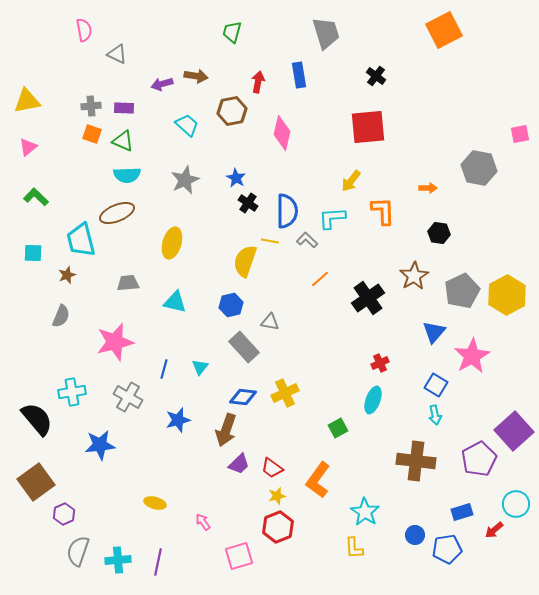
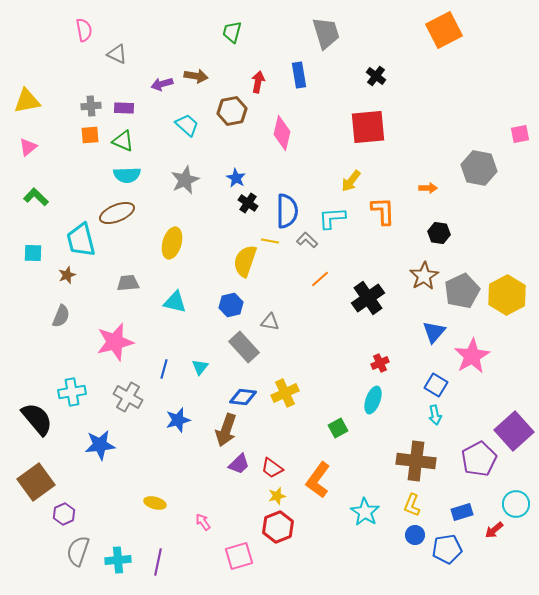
orange square at (92, 134): moved 2 px left, 1 px down; rotated 24 degrees counterclockwise
brown star at (414, 276): moved 10 px right
yellow L-shape at (354, 548): moved 58 px right, 43 px up; rotated 25 degrees clockwise
